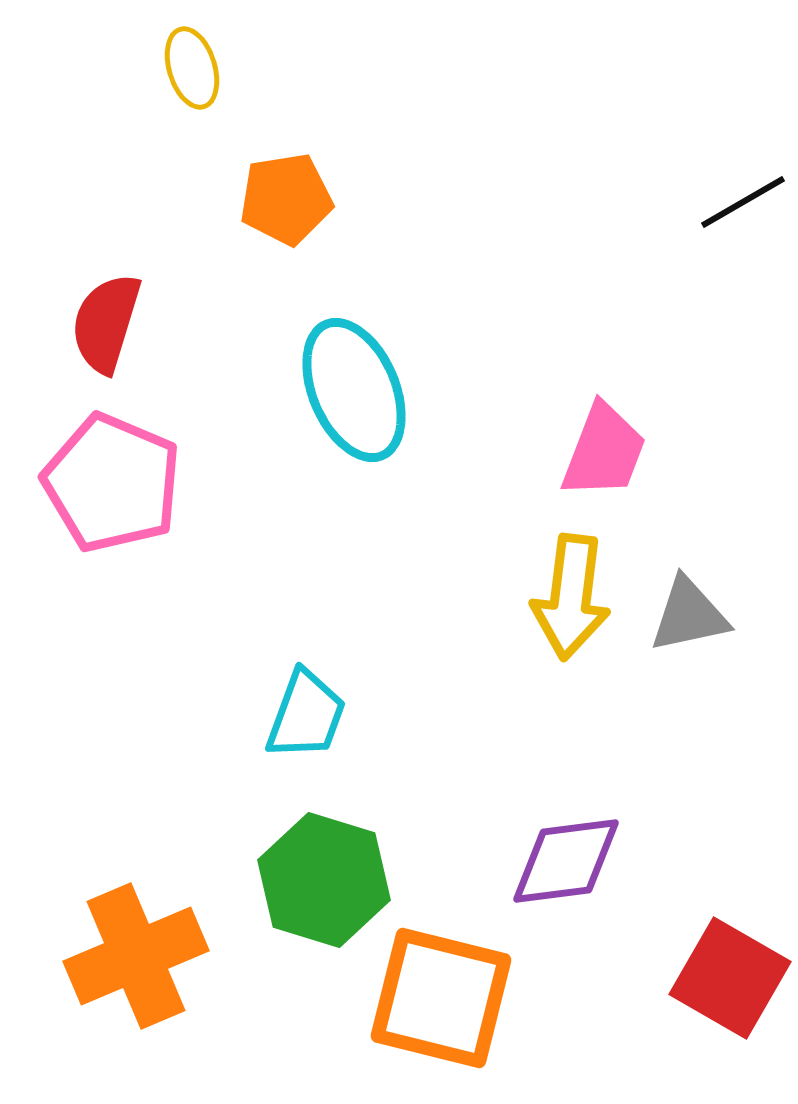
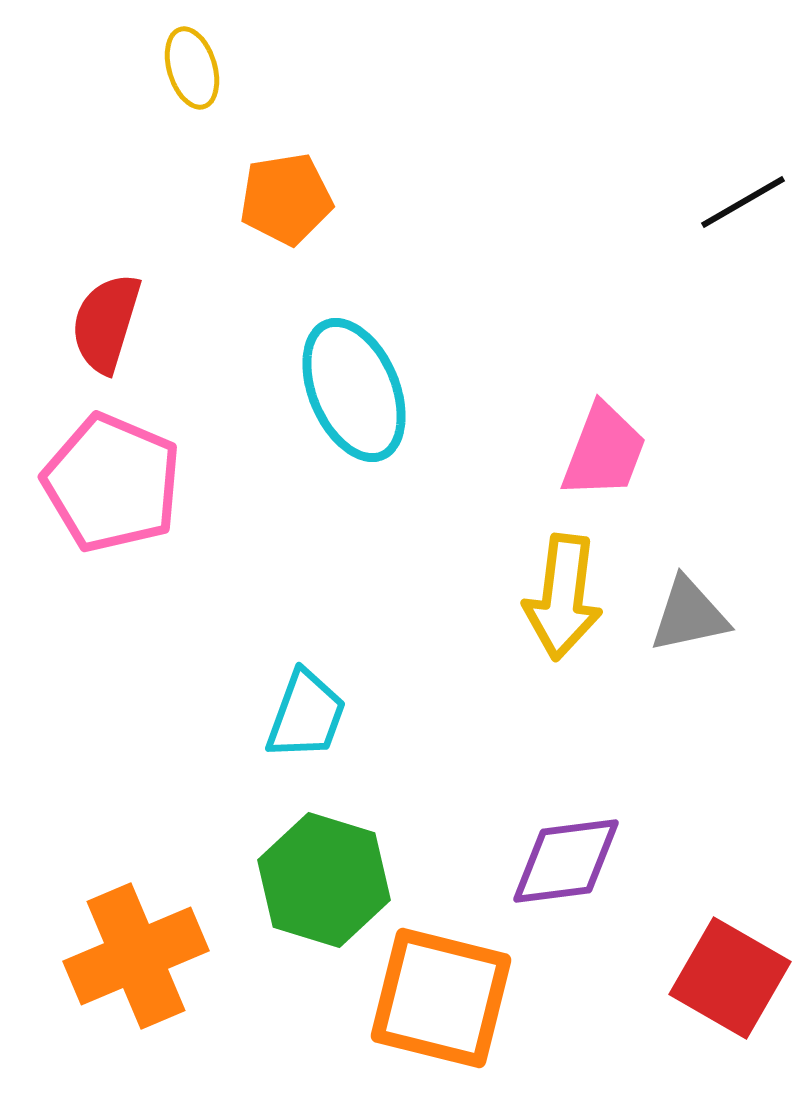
yellow arrow: moved 8 px left
